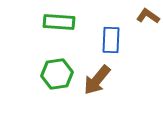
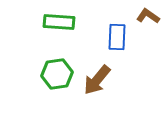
blue rectangle: moved 6 px right, 3 px up
